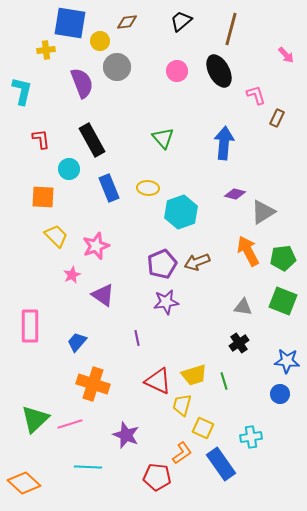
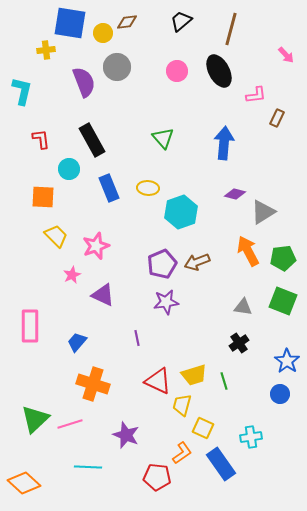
yellow circle at (100, 41): moved 3 px right, 8 px up
purple semicircle at (82, 83): moved 2 px right, 1 px up
pink L-shape at (256, 95): rotated 100 degrees clockwise
purple triangle at (103, 295): rotated 10 degrees counterclockwise
blue star at (287, 361): rotated 30 degrees clockwise
